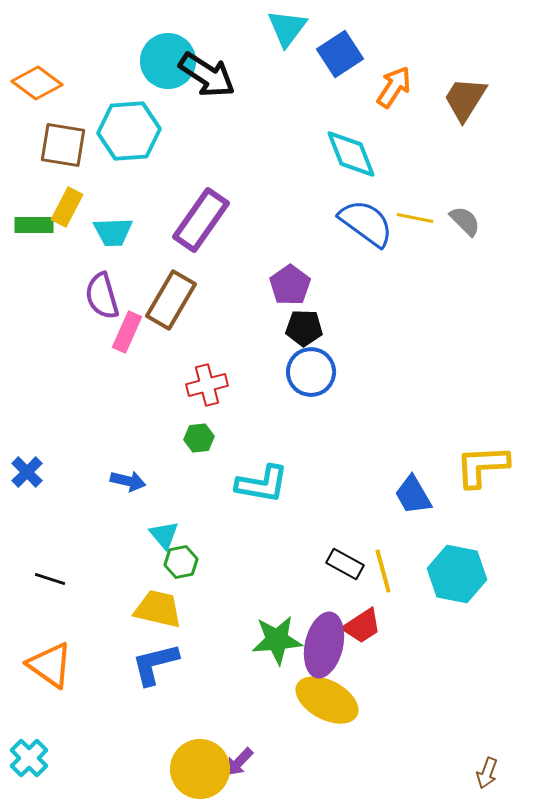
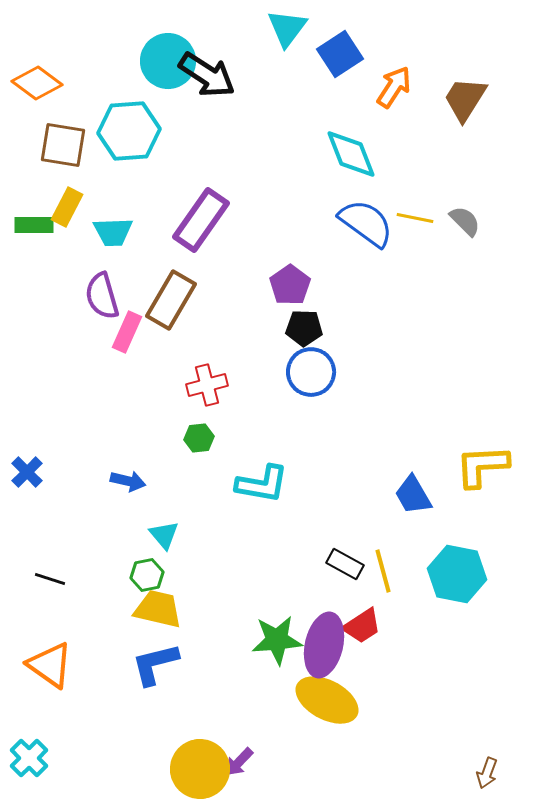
green hexagon at (181, 562): moved 34 px left, 13 px down
